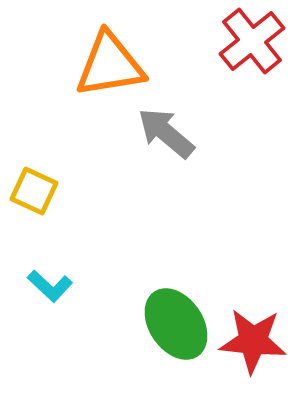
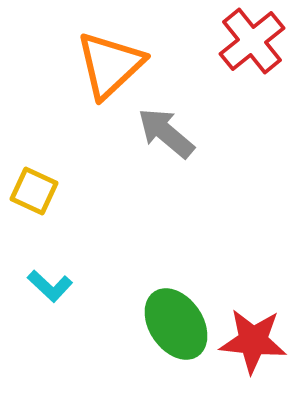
orange triangle: rotated 34 degrees counterclockwise
